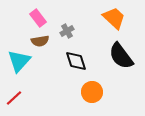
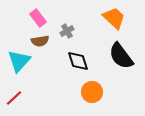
black diamond: moved 2 px right
